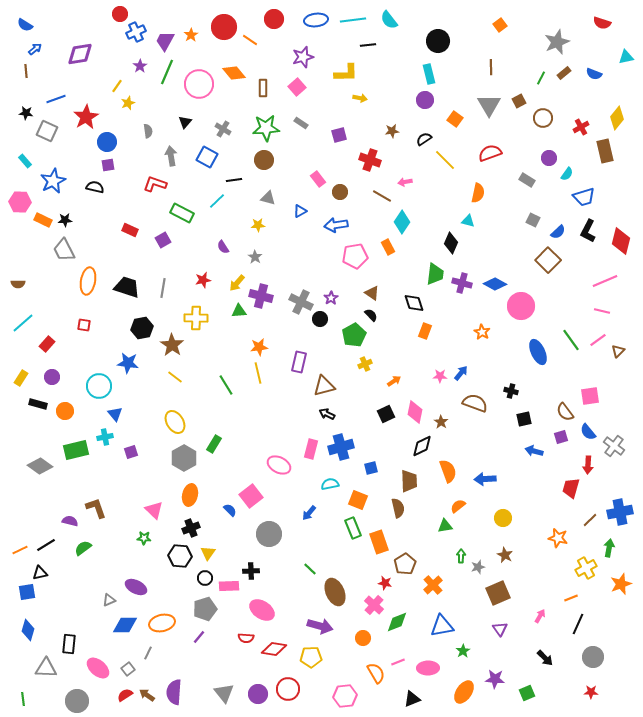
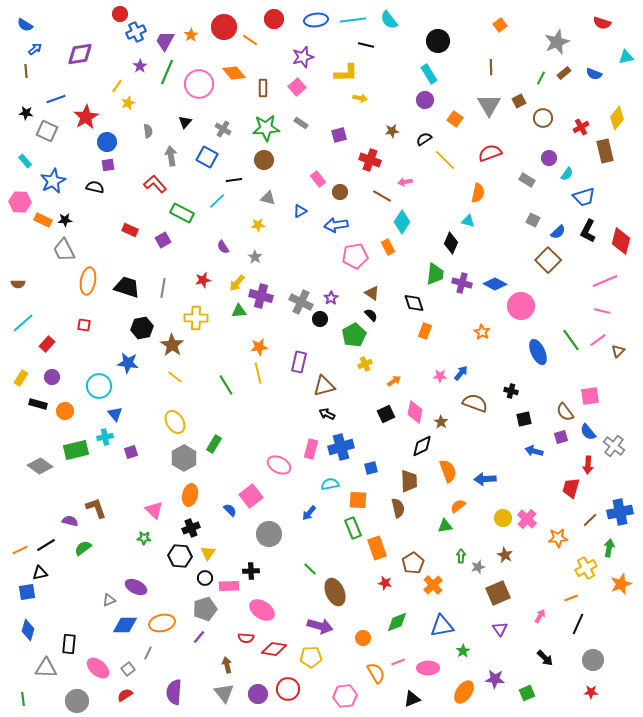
black line at (368, 45): moved 2 px left; rotated 21 degrees clockwise
cyan rectangle at (429, 74): rotated 18 degrees counterclockwise
red L-shape at (155, 184): rotated 30 degrees clockwise
orange square at (358, 500): rotated 18 degrees counterclockwise
orange star at (558, 538): rotated 18 degrees counterclockwise
orange rectangle at (379, 542): moved 2 px left, 6 px down
brown pentagon at (405, 564): moved 8 px right, 1 px up
pink cross at (374, 605): moved 153 px right, 86 px up
gray circle at (593, 657): moved 3 px down
brown arrow at (147, 695): moved 80 px right, 30 px up; rotated 42 degrees clockwise
